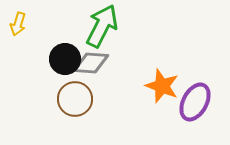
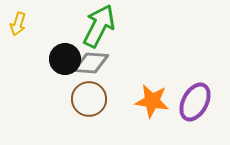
green arrow: moved 3 px left
orange star: moved 10 px left, 15 px down; rotated 12 degrees counterclockwise
brown circle: moved 14 px right
